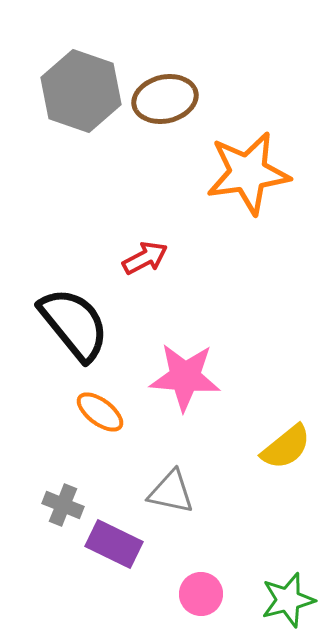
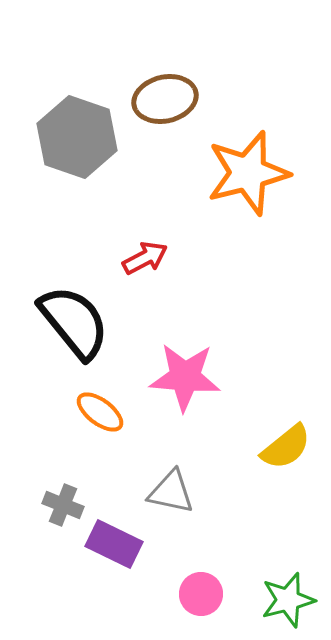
gray hexagon: moved 4 px left, 46 px down
orange star: rotated 6 degrees counterclockwise
black semicircle: moved 2 px up
